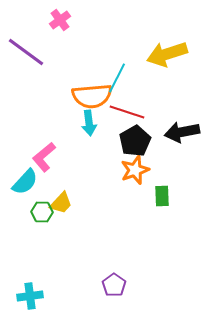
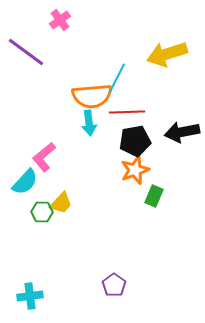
red line: rotated 20 degrees counterclockwise
black pentagon: rotated 20 degrees clockwise
green rectangle: moved 8 px left; rotated 25 degrees clockwise
